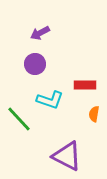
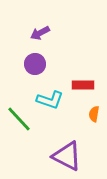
red rectangle: moved 2 px left
